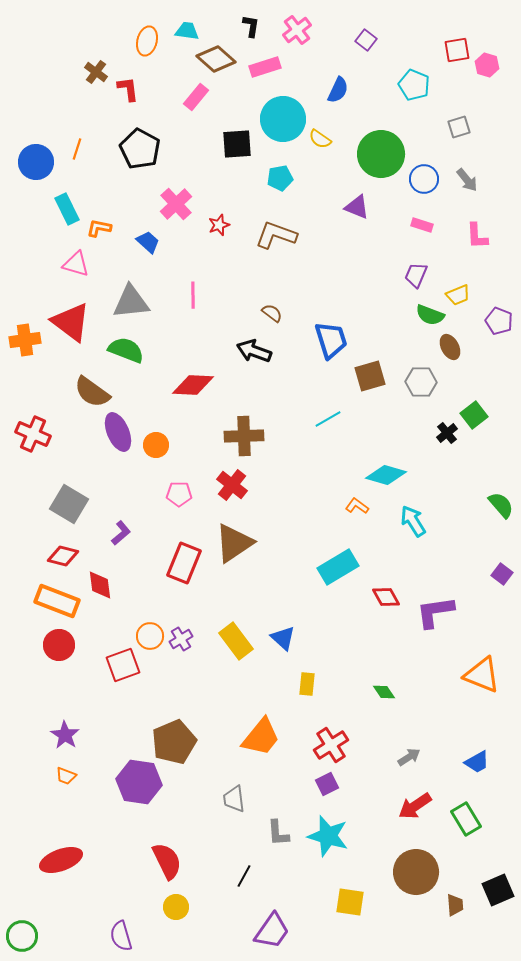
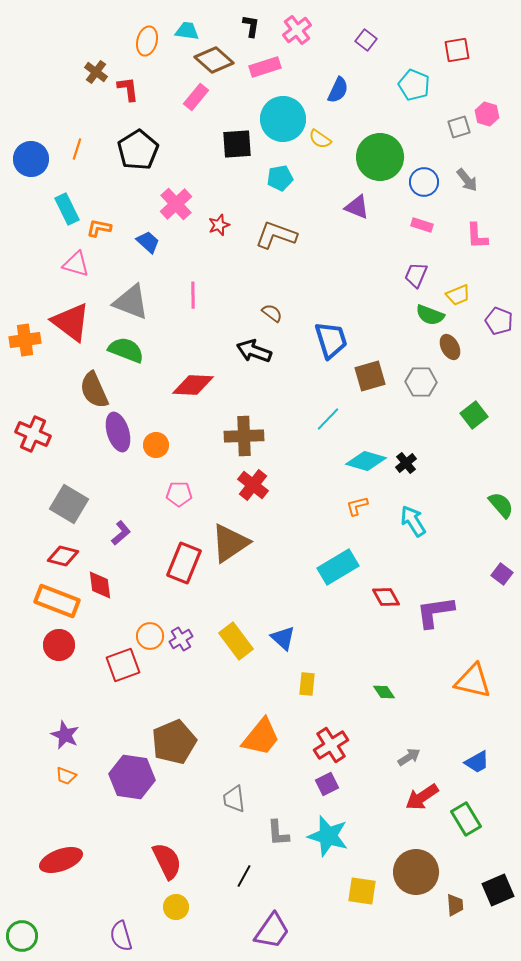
brown diamond at (216, 59): moved 2 px left, 1 px down
pink hexagon at (487, 65): moved 49 px down
black pentagon at (140, 149): moved 2 px left, 1 px down; rotated 12 degrees clockwise
green circle at (381, 154): moved 1 px left, 3 px down
blue circle at (36, 162): moved 5 px left, 3 px up
blue circle at (424, 179): moved 3 px down
gray triangle at (131, 302): rotated 27 degrees clockwise
brown semicircle at (92, 392): moved 2 px right, 2 px up; rotated 30 degrees clockwise
cyan line at (328, 419): rotated 16 degrees counterclockwise
purple ellipse at (118, 432): rotated 6 degrees clockwise
black cross at (447, 433): moved 41 px left, 30 px down
cyan diamond at (386, 475): moved 20 px left, 14 px up
red cross at (232, 485): moved 21 px right
orange L-shape at (357, 506): rotated 50 degrees counterclockwise
brown triangle at (234, 543): moved 4 px left
orange triangle at (482, 675): moved 9 px left, 6 px down; rotated 9 degrees counterclockwise
purple star at (65, 735): rotated 8 degrees counterclockwise
purple hexagon at (139, 782): moved 7 px left, 5 px up
red arrow at (415, 806): moved 7 px right, 9 px up
yellow square at (350, 902): moved 12 px right, 11 px up
